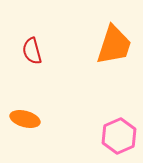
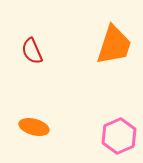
red semicircle: rotated 8 degrees counterclockwise
orange ellipse: moved 9 px right, 8 px down
